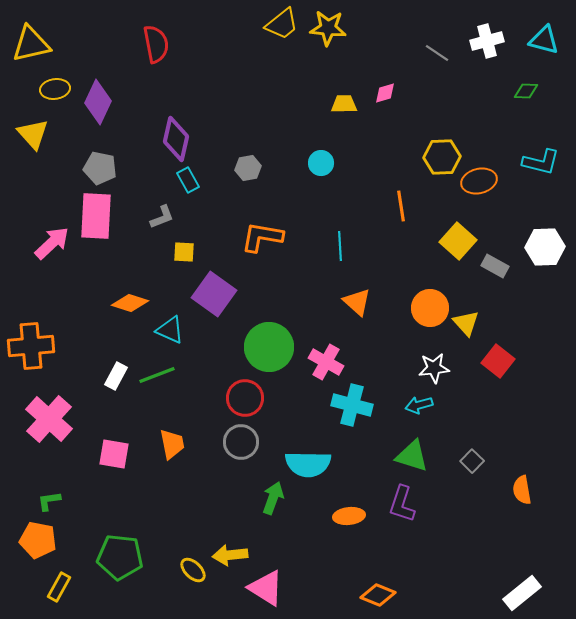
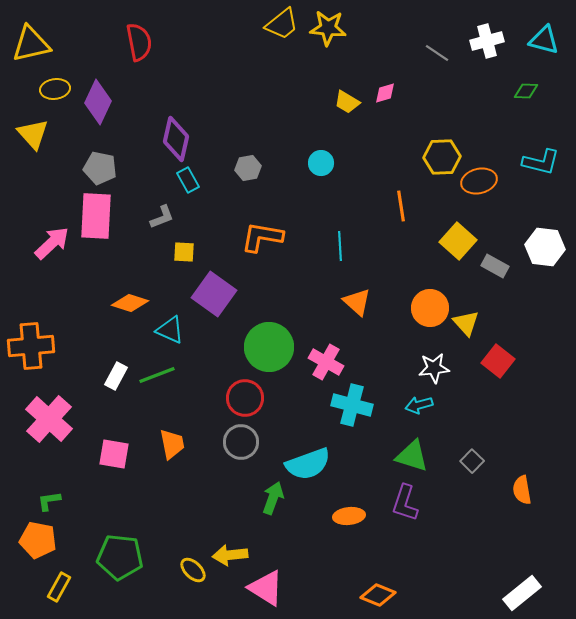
red semicircle at (156, 44): moved 17 px left, 2 px up
yellow trapezoid at (344, 104): moved 3 px right, 2 px up; rotated 148 degrees counterclockwise
white hexagon at (545, 247): rotated 9 degrees clockwise
cyan semicircle at (308, 464): rotated 21 degrees counterclockwise
purple L-shape at (402, 504): moved 3 px right, 1 px up
